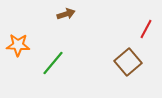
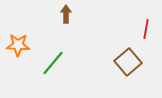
brown arrow: rotated 72 degrees counterclockwise
red line: rotated 18 degrees counterclockwise
